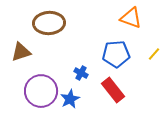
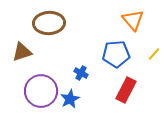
orange triangle: moved 2 px right, 2 px down; rotated 30 degrees clockwise
brown triangle: moved 1 px right
red rectangle: moved 13 px right; rotated 65 degrees clockwise
